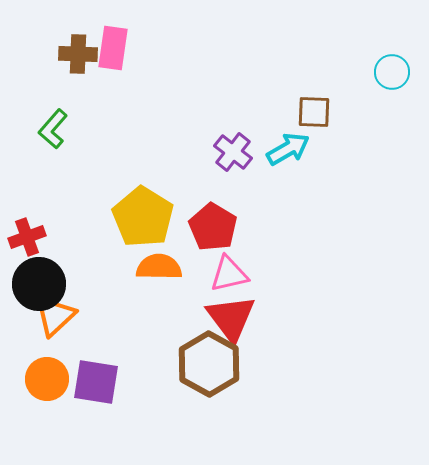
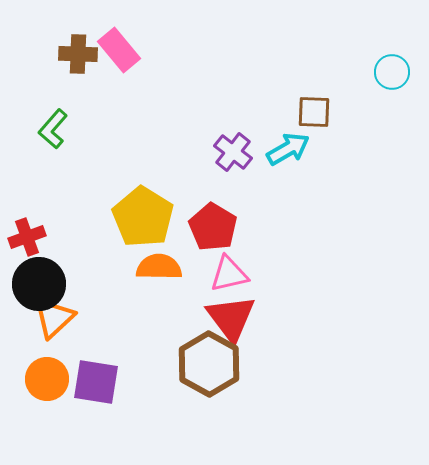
pink rectangle: moved 6 px right, 2 px down; rotated 48 degrees counterclockwise
orange triangle: moved 1 px left, 2 px down
